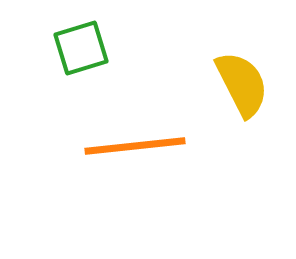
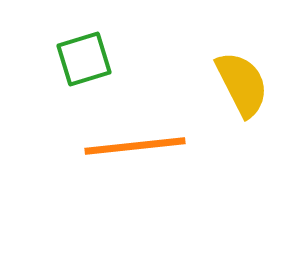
green square: moved 3 px right, 11 px down
